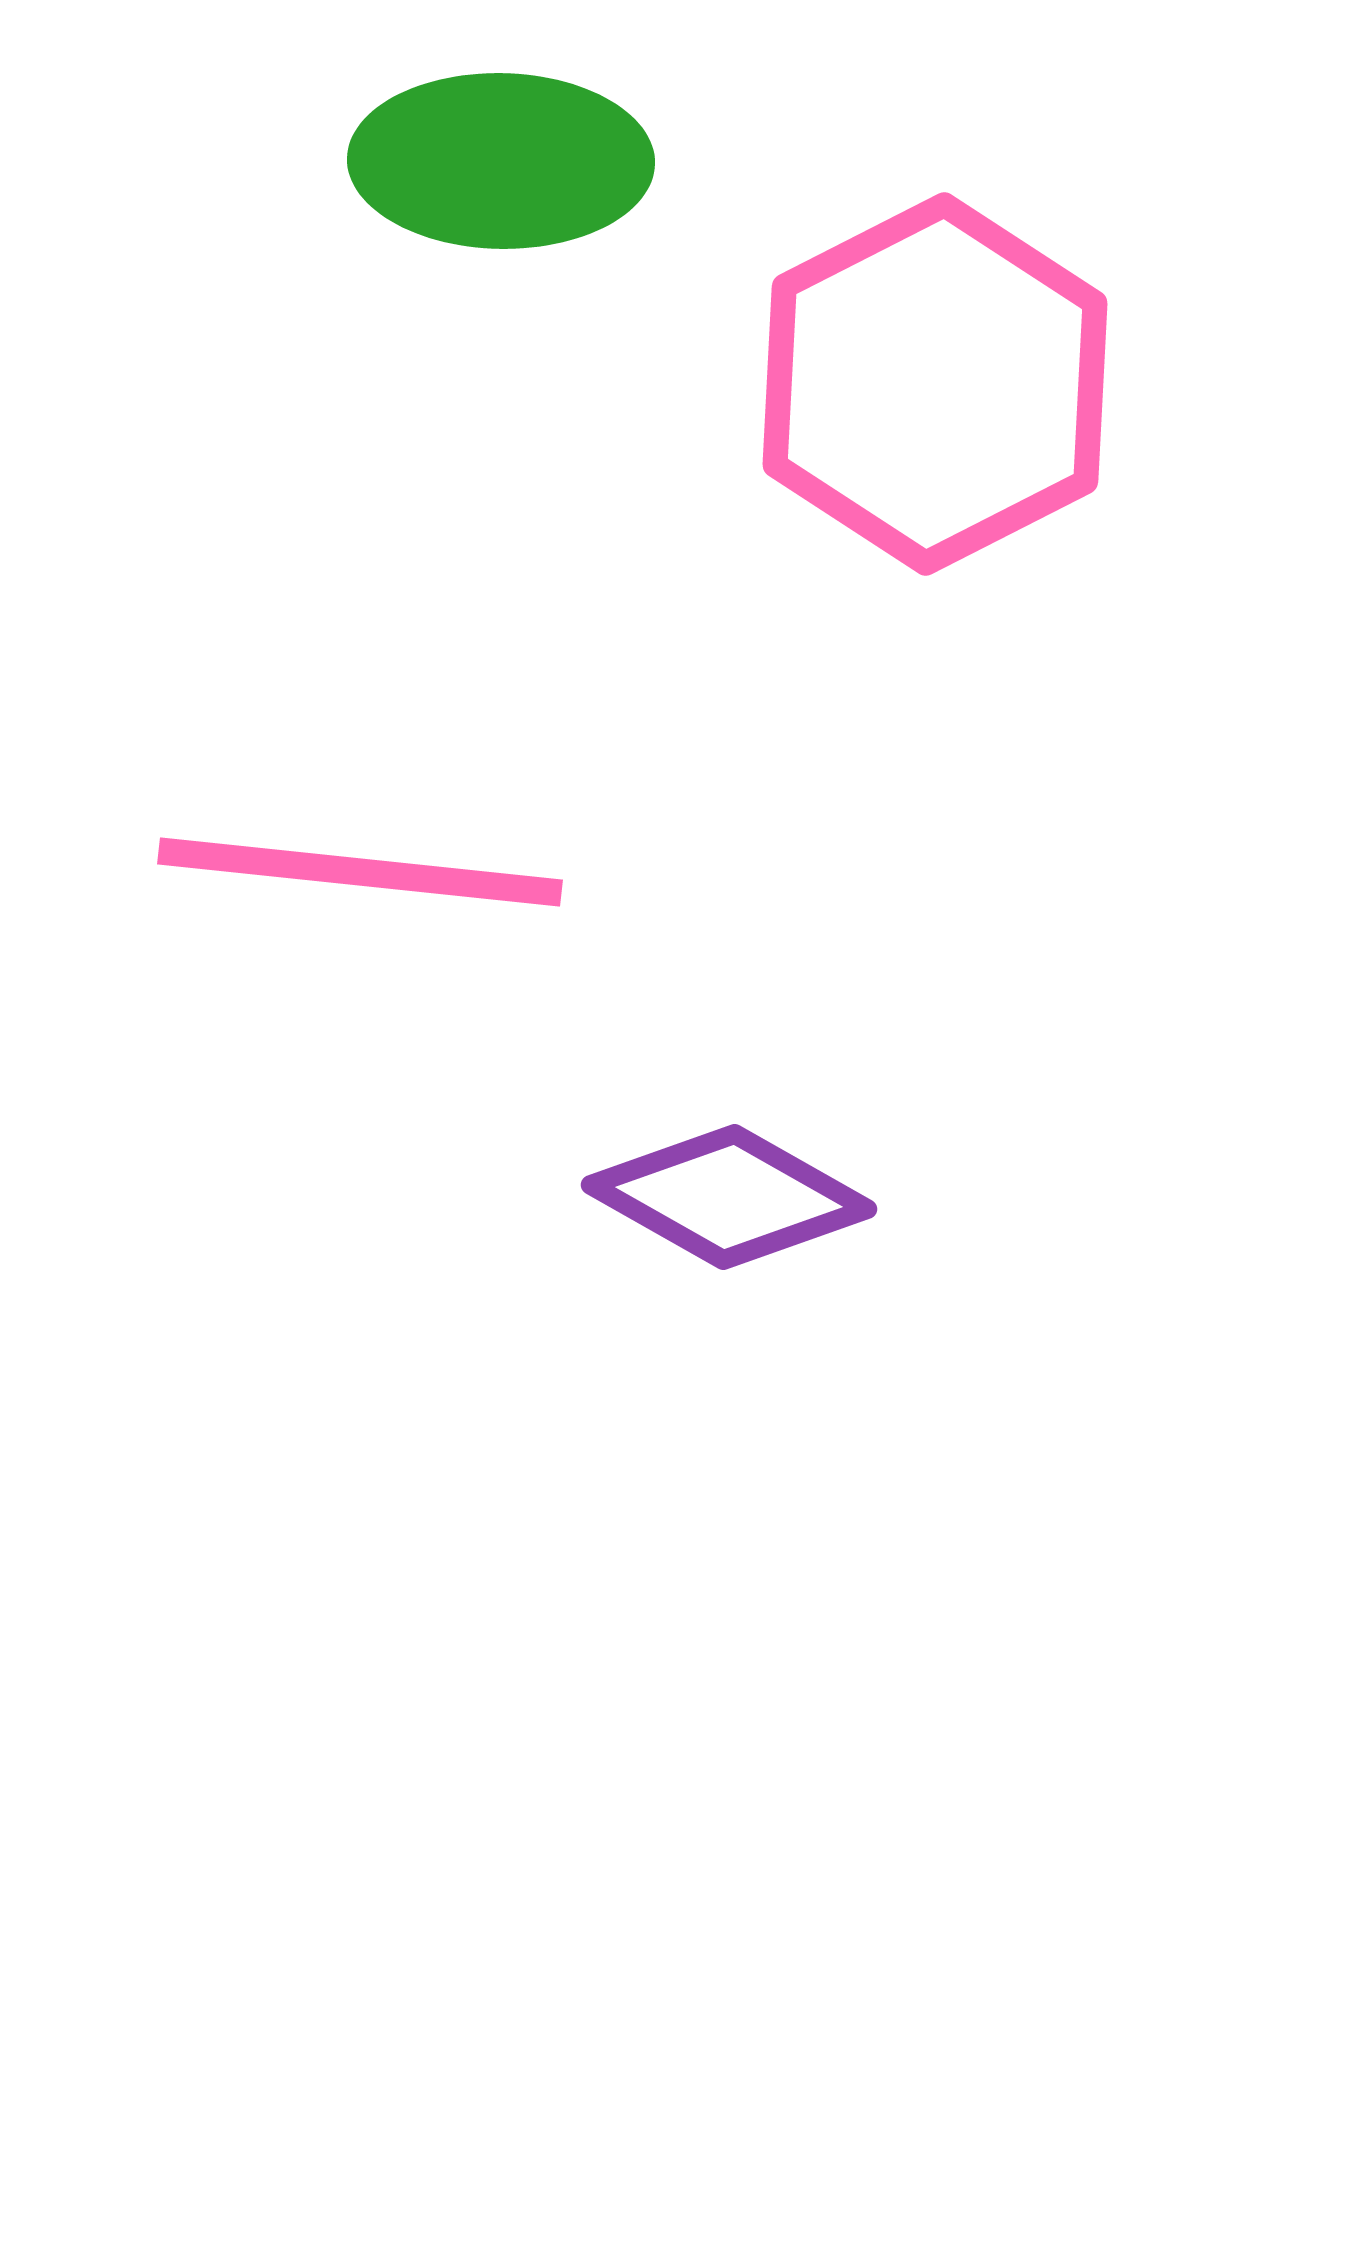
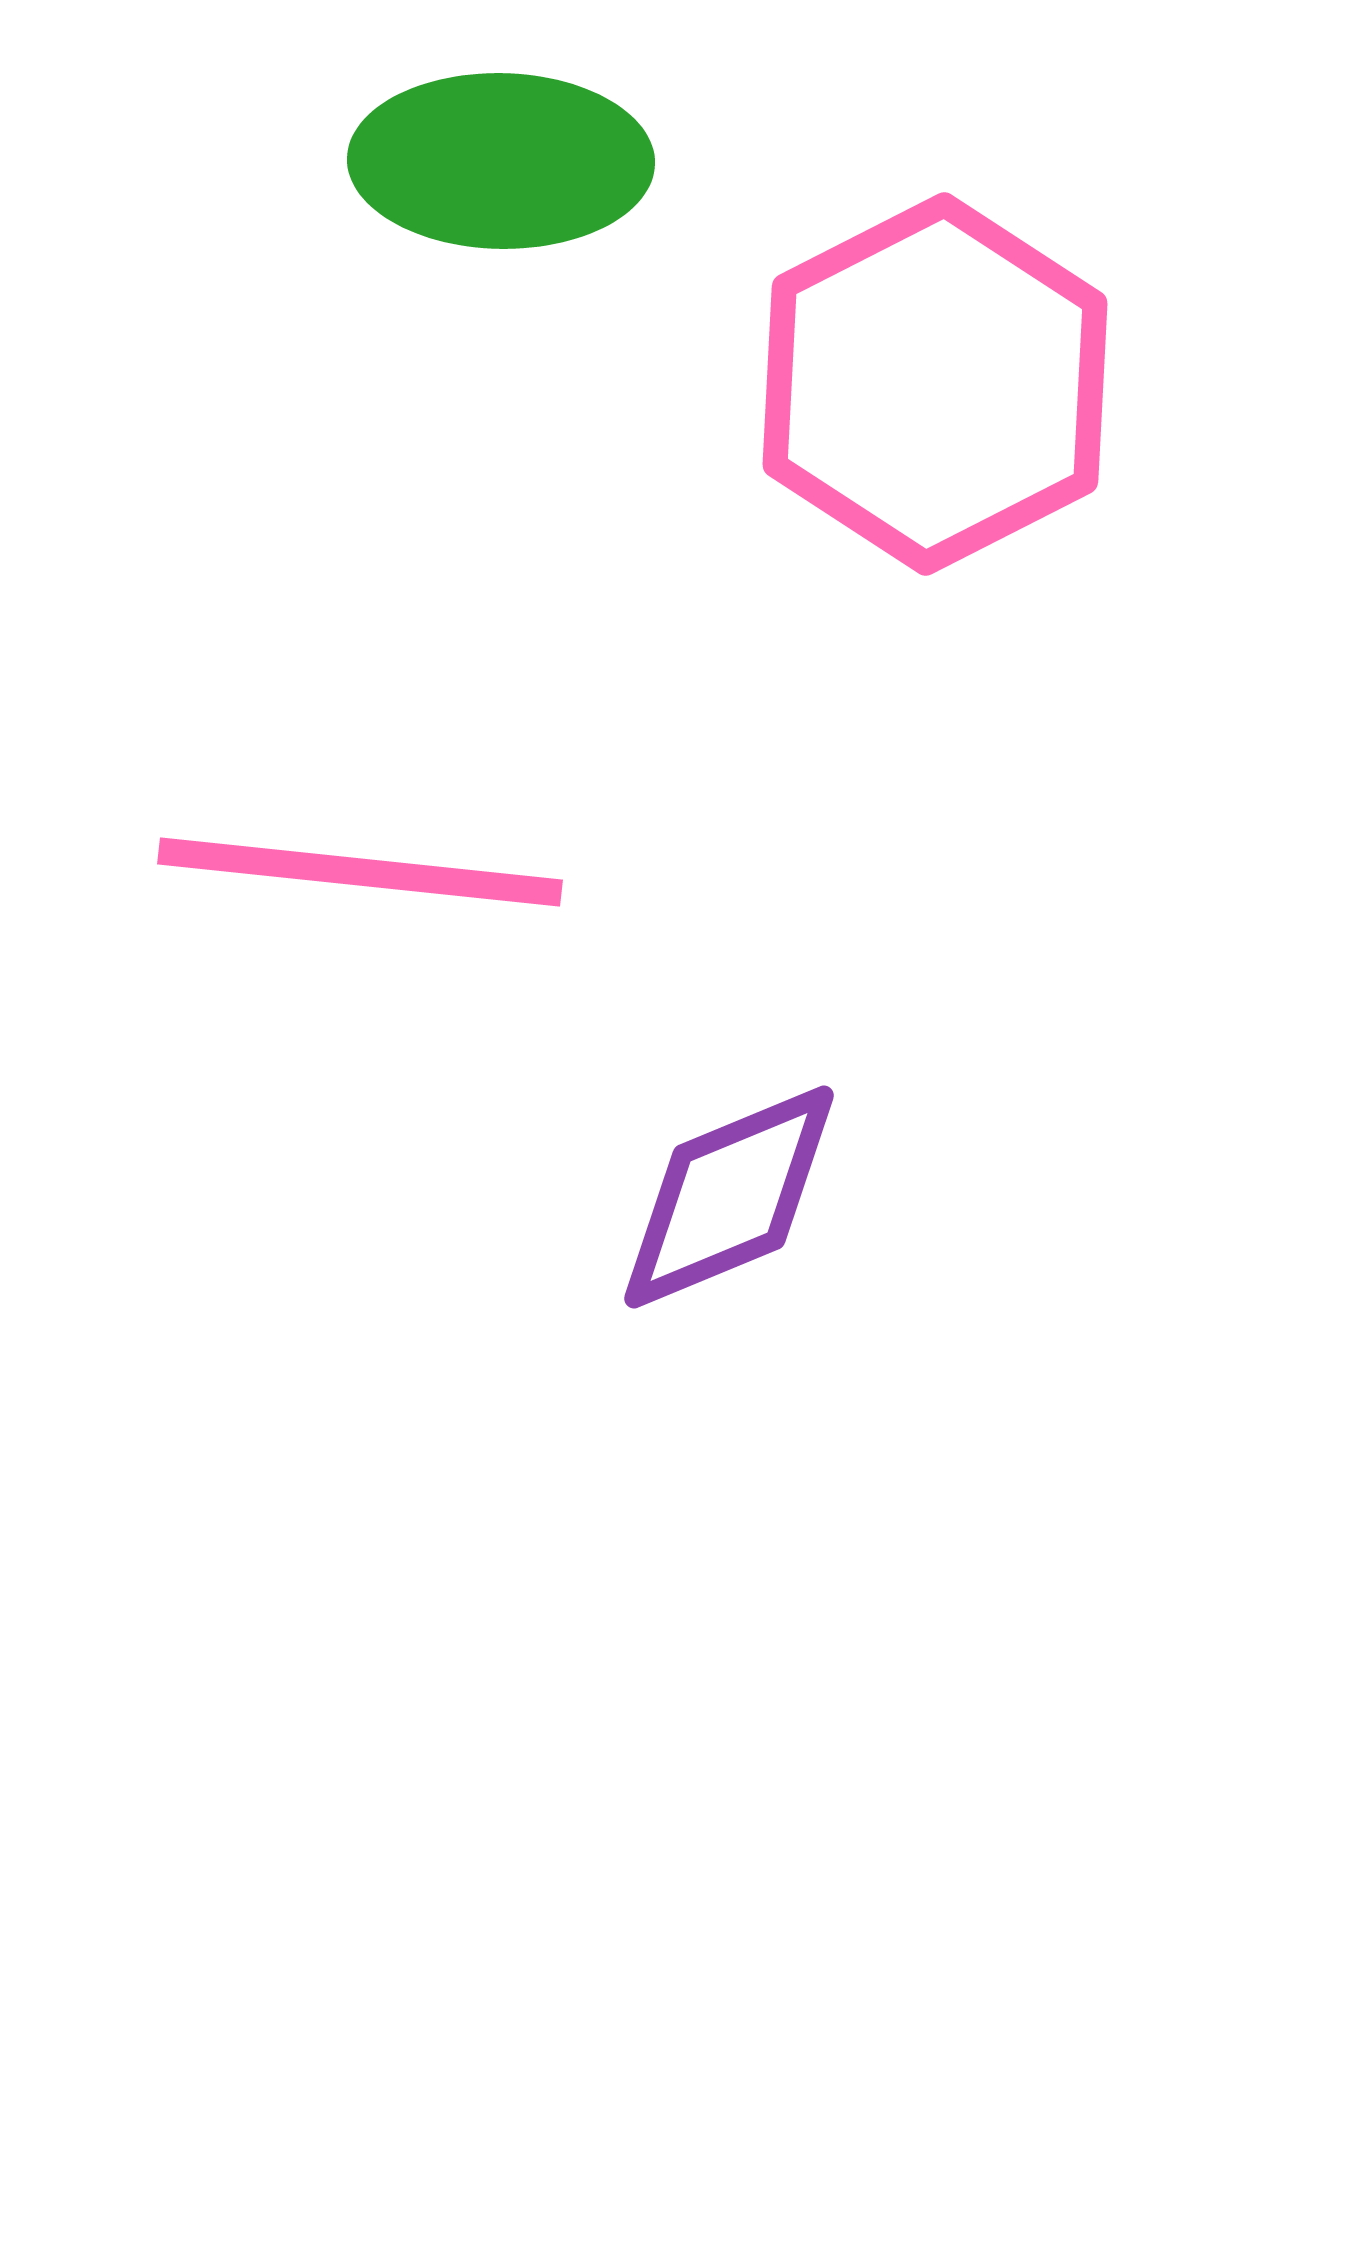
purple diamond: rotated 52 degrees counterclockwise
